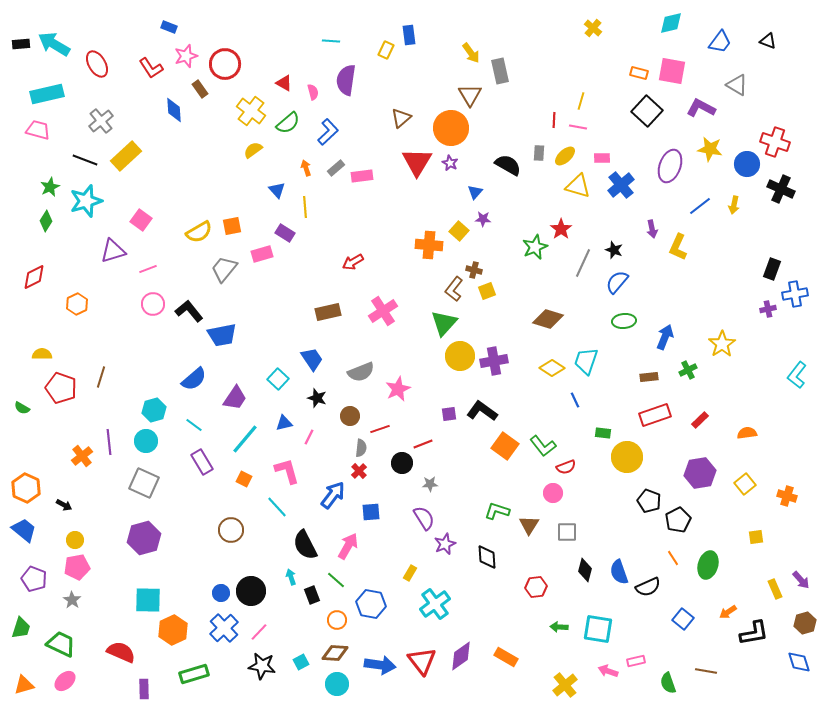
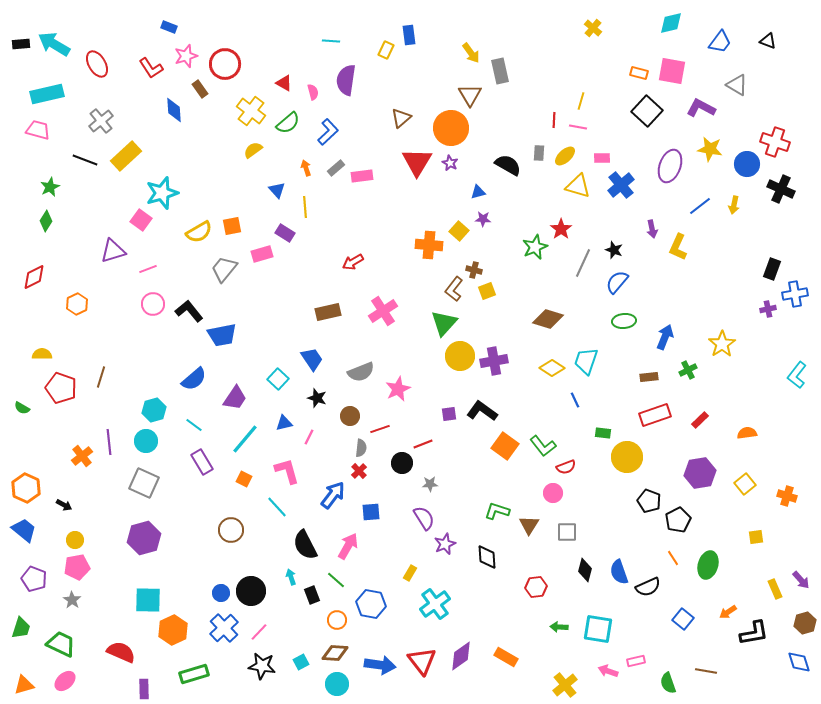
blue triangle at (475, 192): moved 3 px right; rotated 35 degrees clockwise
cyan star at (86, 201): moved 76 px right, 8 px up
